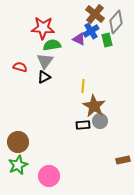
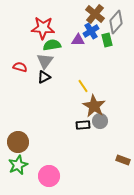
purple triangle: moved 1 px left, 1 px down; rotated 24 degrees counterclockwise
yellow line: rotated 40 degrees counterclockwise
brown rectangle: rotated 32 degrees clockwise
